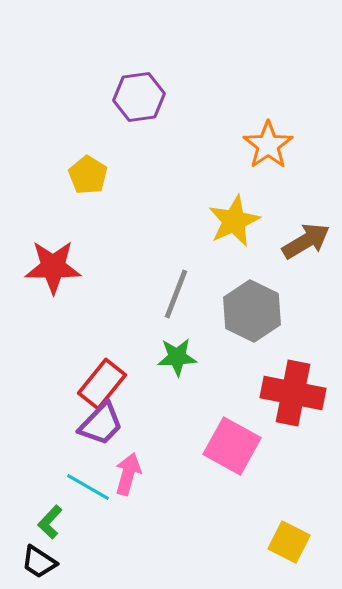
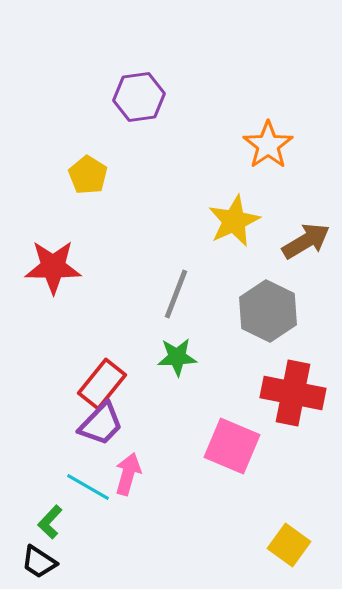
gray hexagon: moved 16 px right
pink square: rotated 6 degrees counterclockwise
yellow square: moved 3 px down; rotated 9 degrees clockwise
